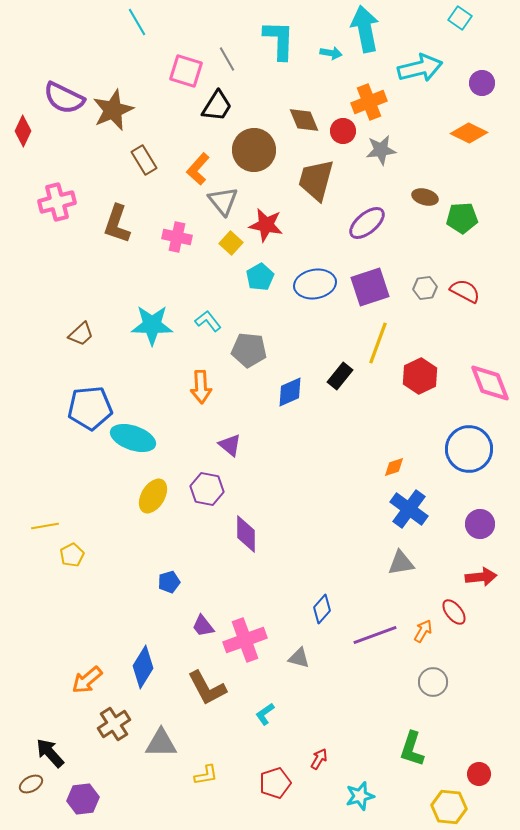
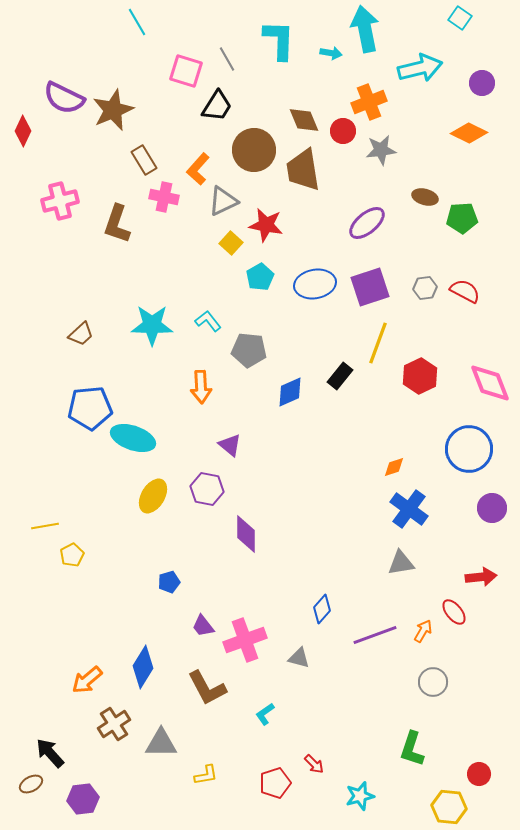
brown trapezoid at (316, 180): moved 13 px left, 10 px up; rotated 24 degrees counterclockwise
gray triangle at (223, 201): rotated 44 degrees clockwise
pink cross at (57, 202): moved 3 px right, 1 px up
pink cross at (177, 237): moved 13 px left, 40 px up
purple circle at (480, 524): moved 12 px right, 16 px up
red arrow at (319, 759): moved 5 px left, 5 px down; rotated 105 degrees clockwise
